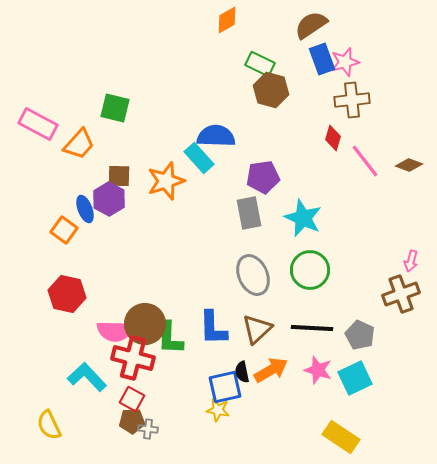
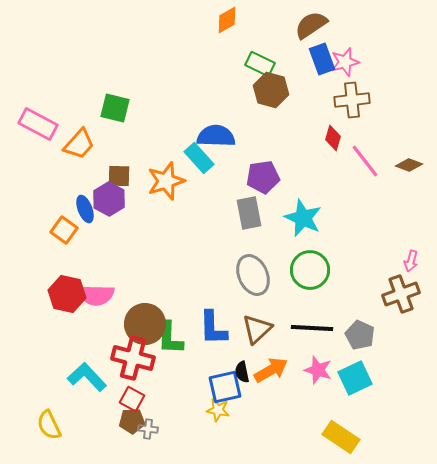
pink semicircle at (115, 331): moved 19 px left, 36 px up
